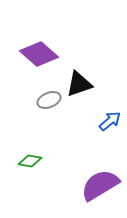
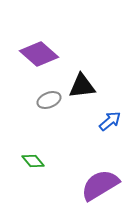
black triangle: moved 3 px right, 2 px down; rotated 12 degrees clockwise
green diamond: moved 3 px right; rotated 40 degrees clockwise
